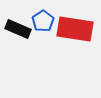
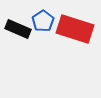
red rectangle: rotated 9 degrees clockwise
